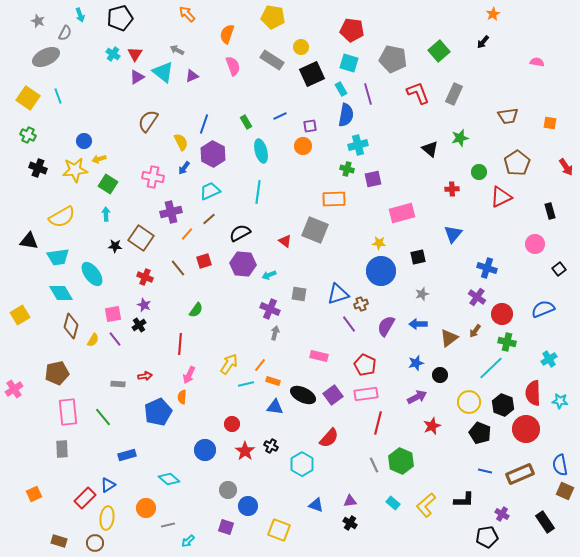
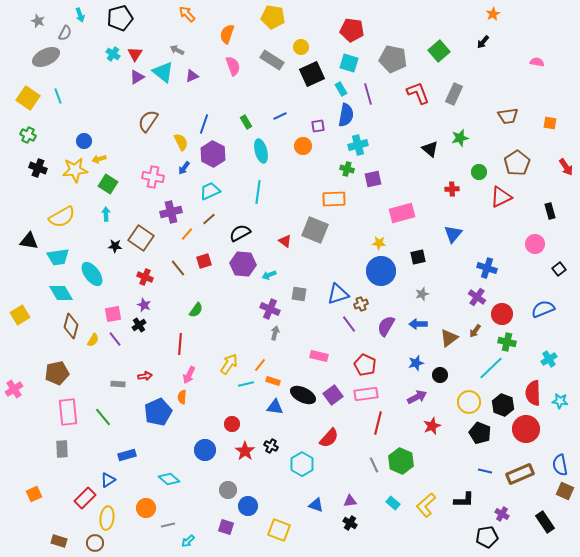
purple square at (310, 126): moved 8 px right
blue triangle at (108, 485): moved 5 px up
